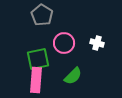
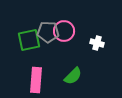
gray pentagon: moved 6 px right, 17 px down; rotated 30 degrees counterclockwise
pink circle: moved 12 px up
green square: moved 9 px left, 19 px up
